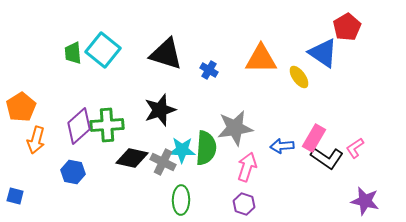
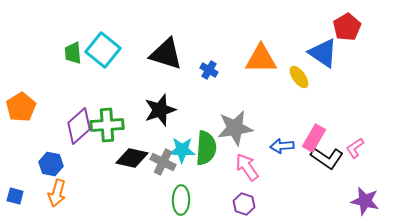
orange arrow: moved 21 px right, 53 px down
pink arrow: rotated 52 degrees counterclockwise
blue hexagon: moved 22 px left, 8 px up
